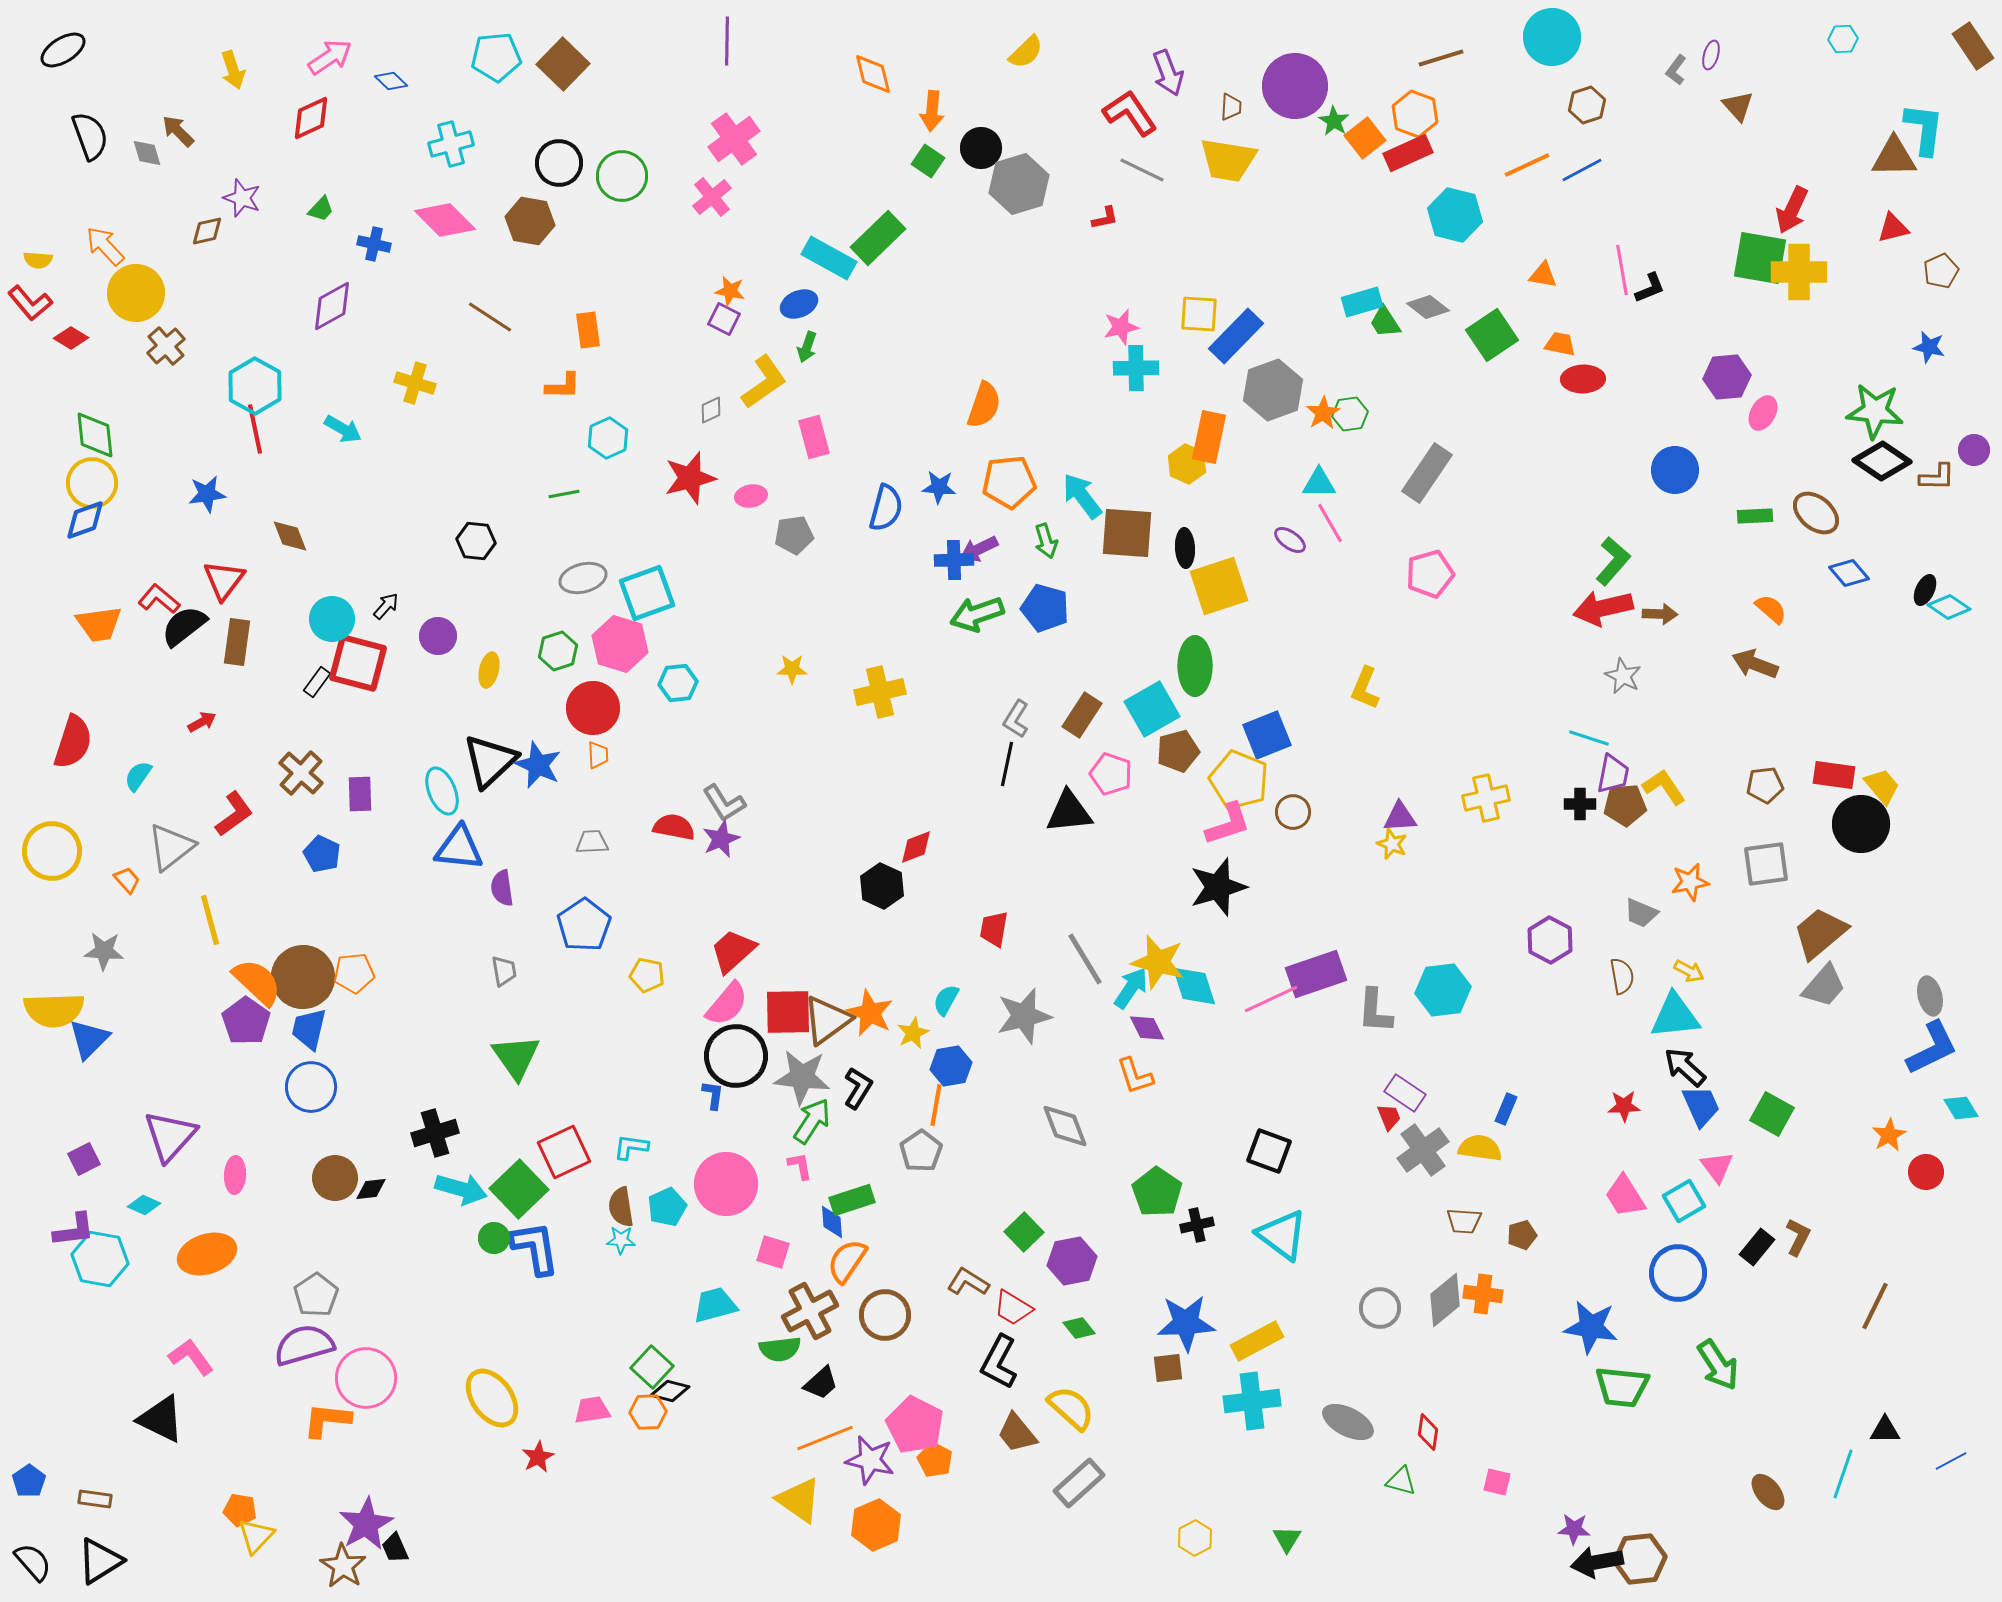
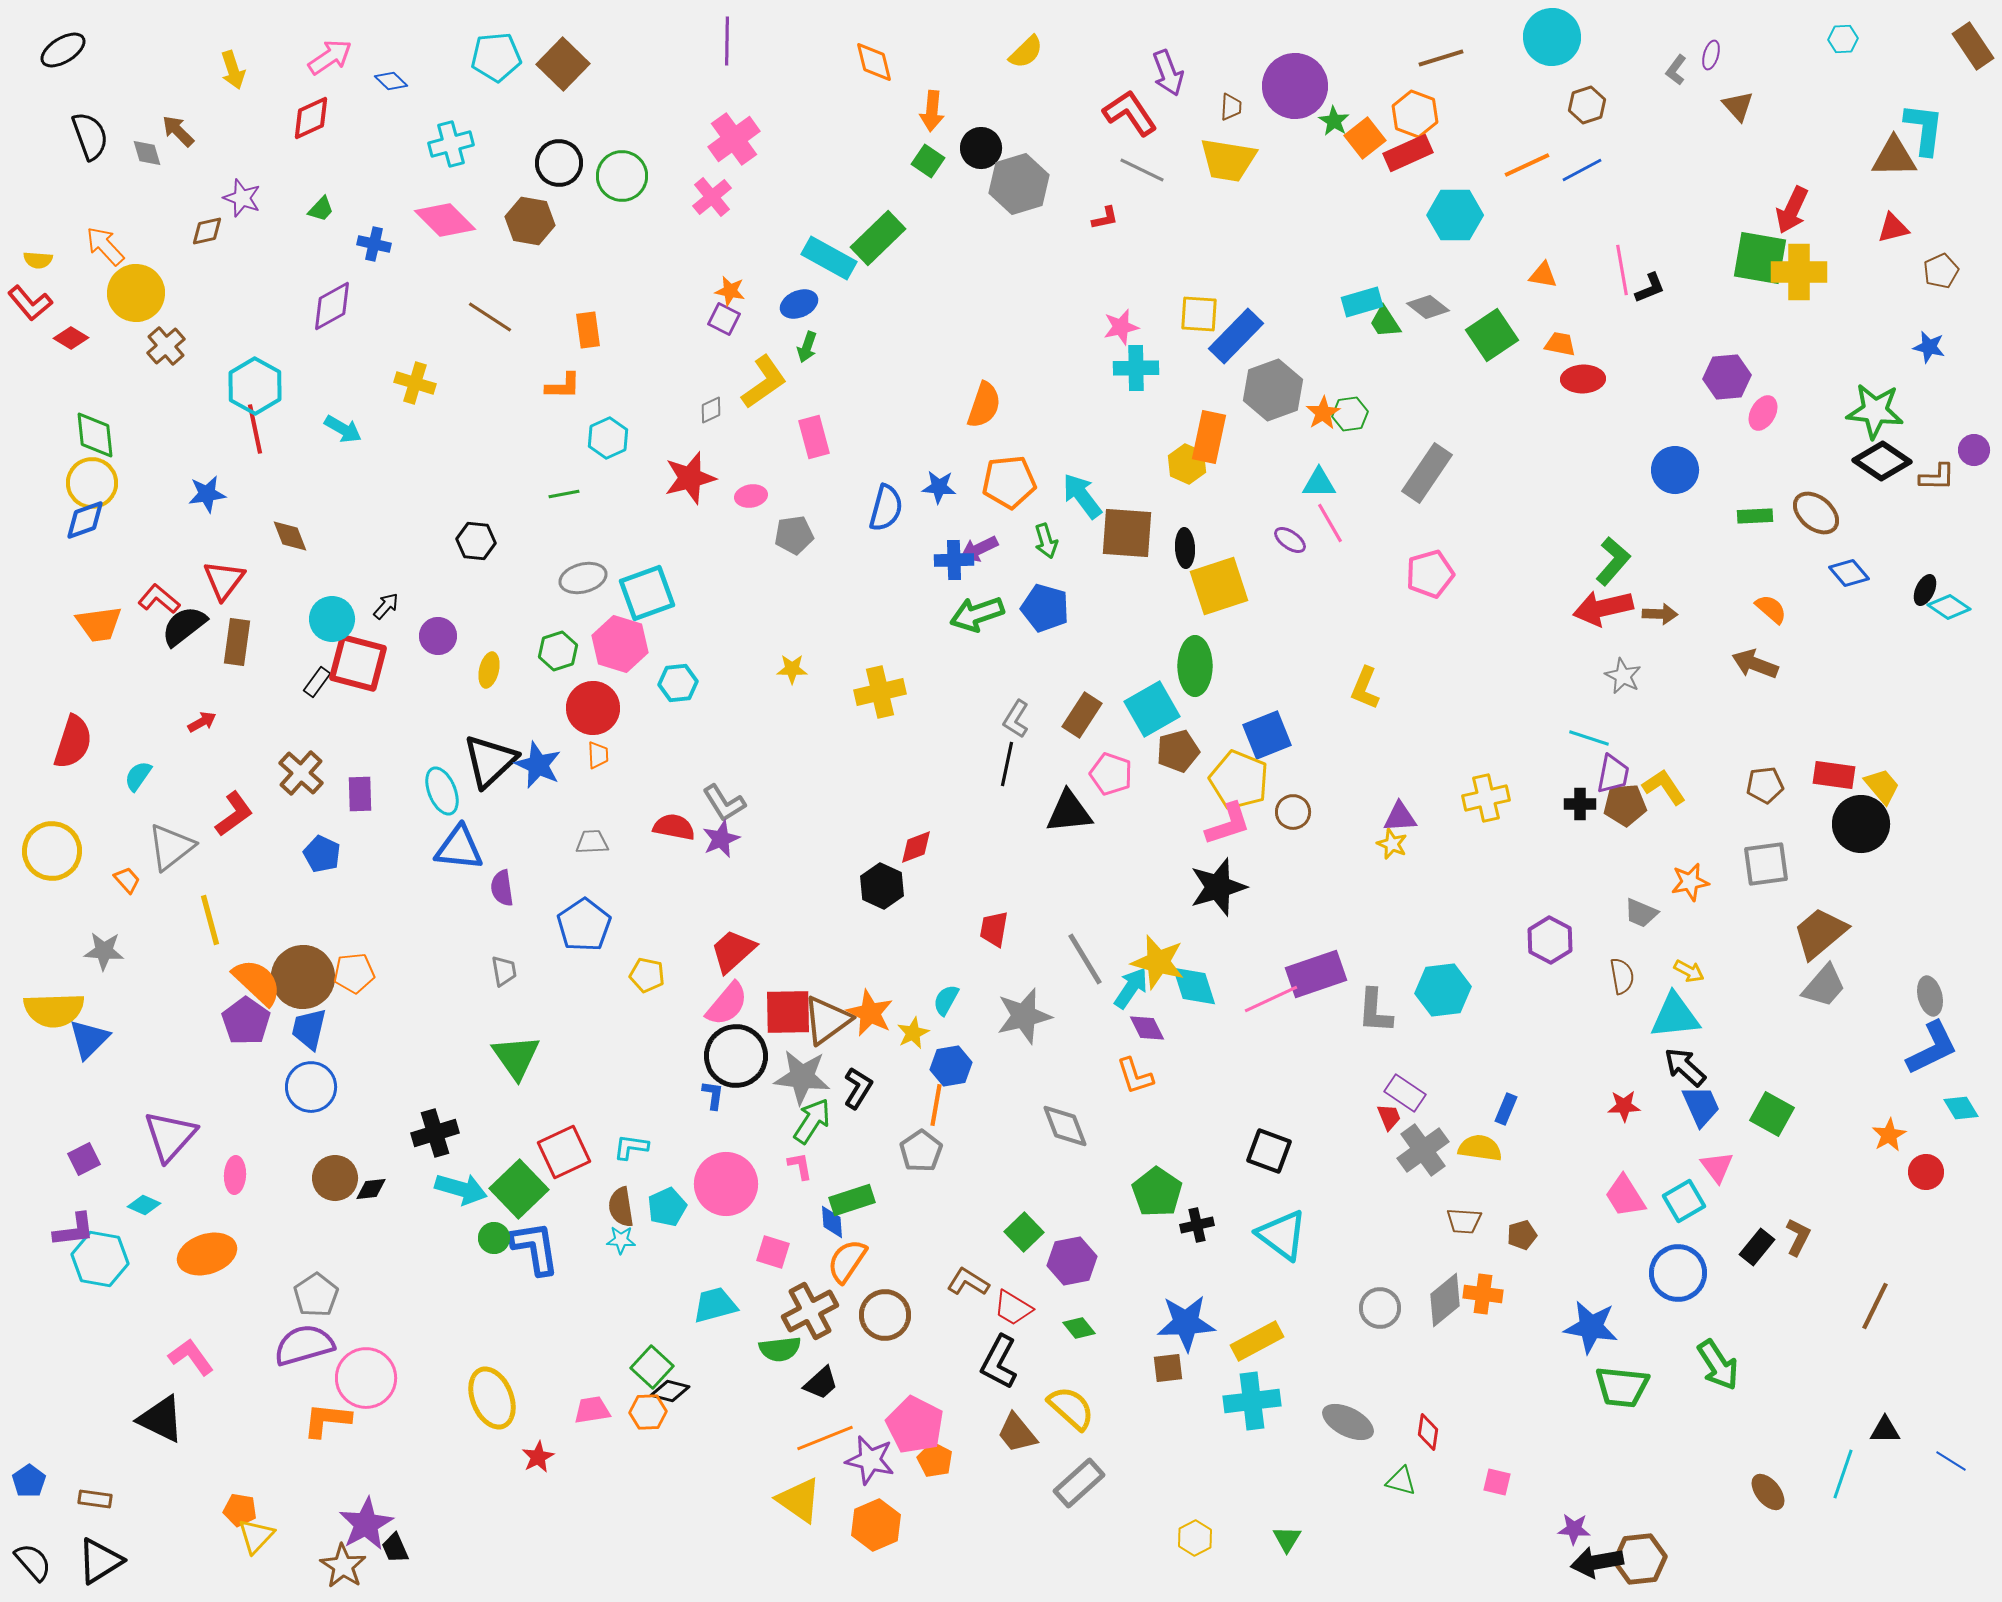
orange diamond at (873, 74): moved 1 px right, 12 px up
cyan hexagon at (1455, 215): rotated 14 degrees counterclockwise
yellow ellipse at (492, 1398): rotated 14 degrees clockwise
blue line at (1951, 1461): rotated 60 degrees clockwise
